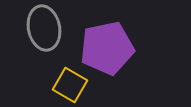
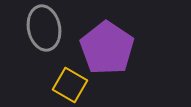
purple pentagon: rotated 26 degrees counterclockwise
